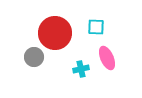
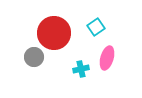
cyan square: rotated 36 degrees counterclockwise
red circle: moved 1 px left
pink ellipse: rotated 40 degrees clockwise
